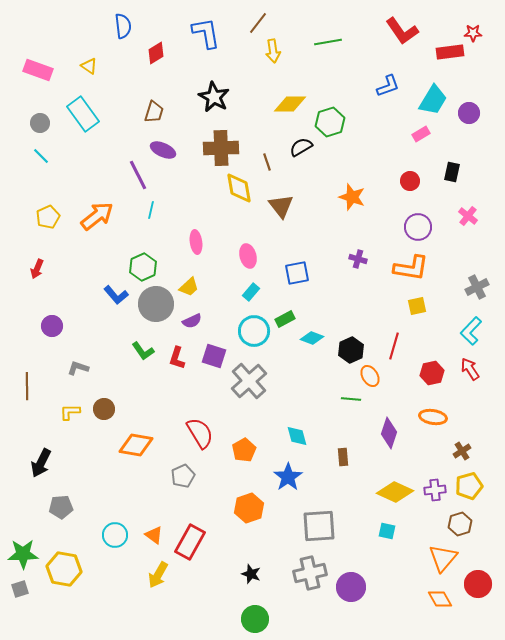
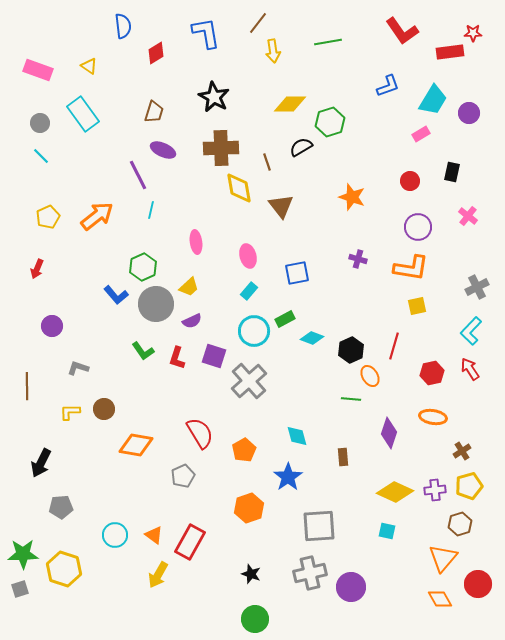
cyan rectangle at (251, 292): moved 2 px left, 1 px up
yellow hexagon at (64, 569): rotated 8 degrees clockwise
